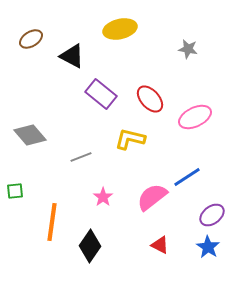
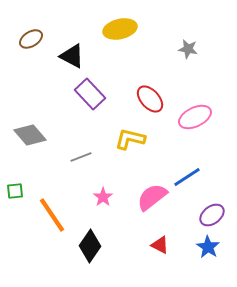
purple rectangle: moved 11 px left; rotated 8 degrees clockwise
orange line: moved 7 px up; rotated 42 degrees counterclockwise
